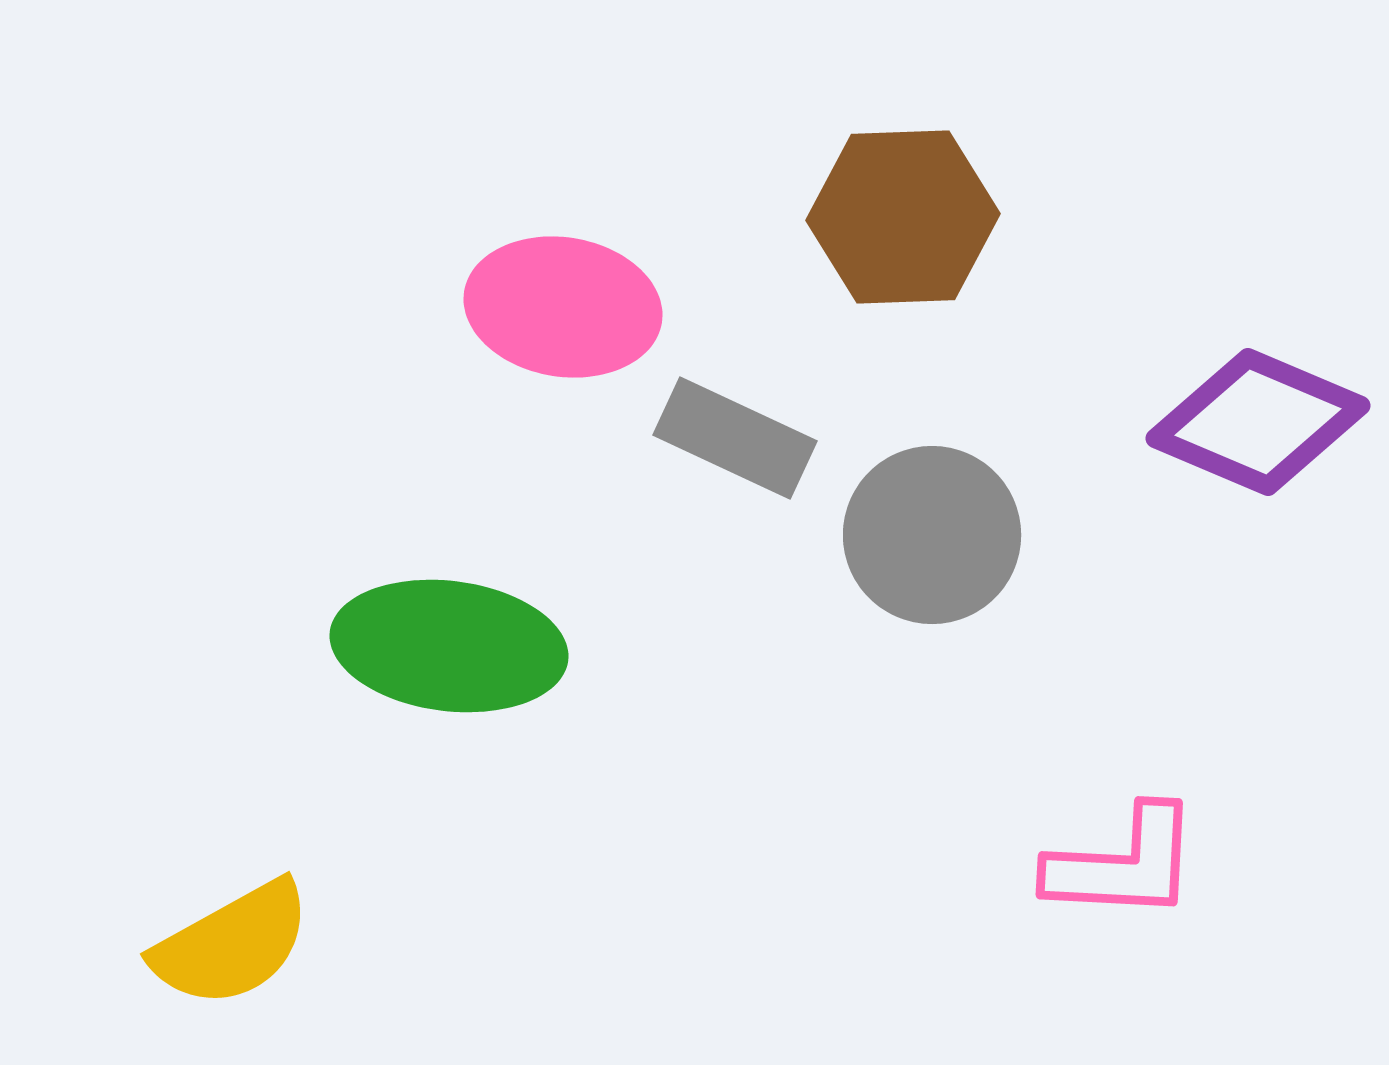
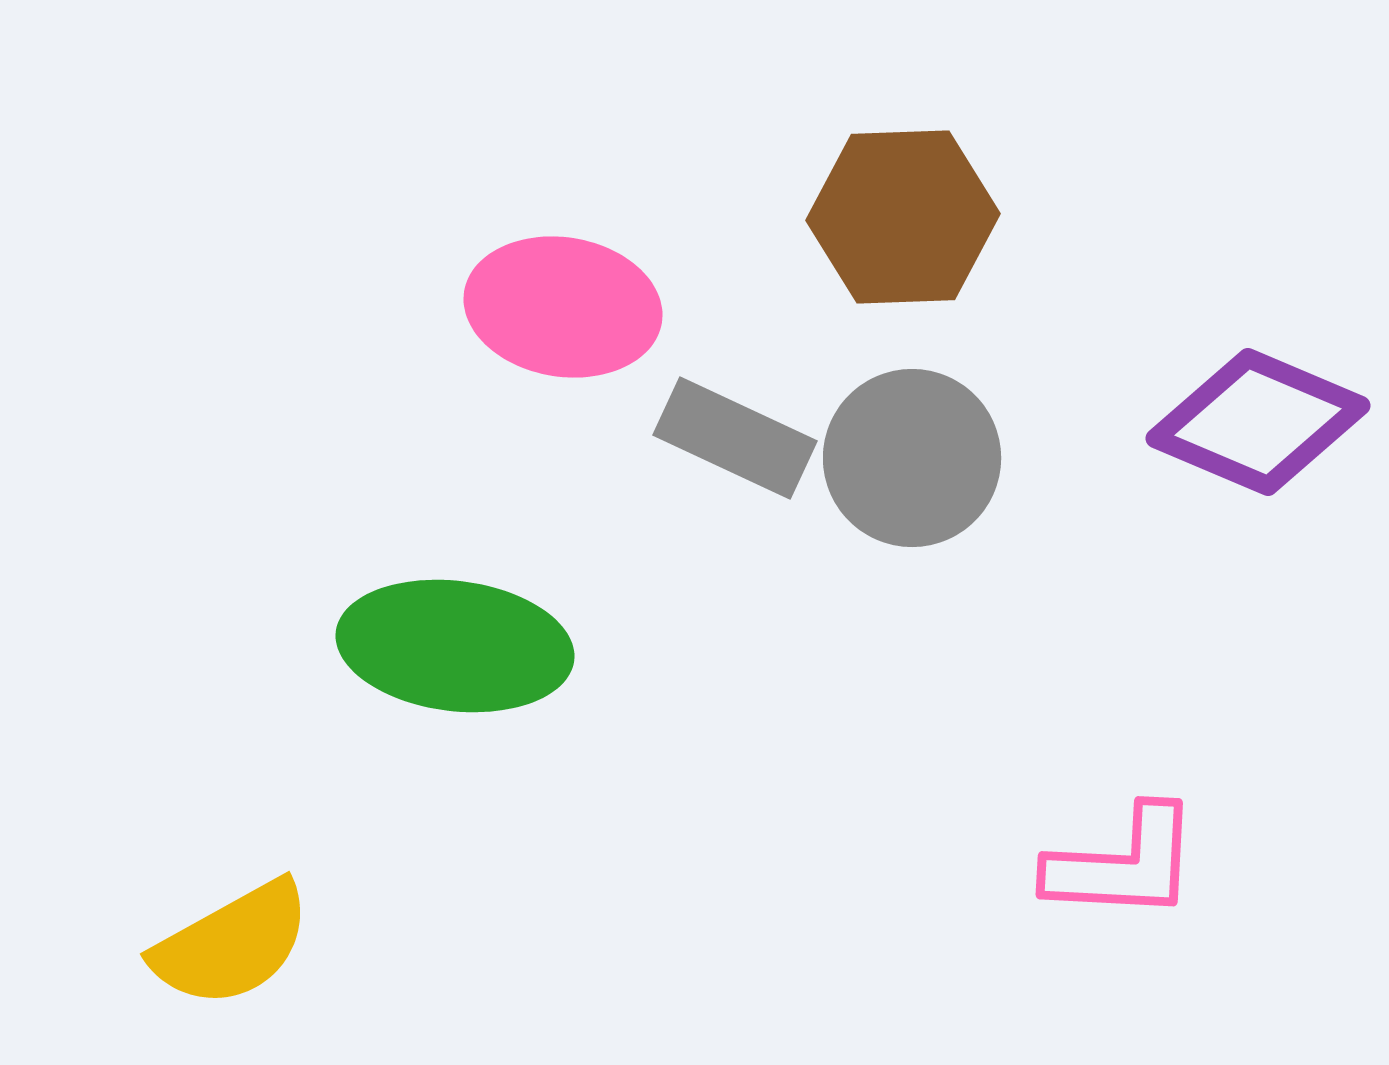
gray circle: moved 20 px left, 77 px up
green ellipse: moved 6 px right
